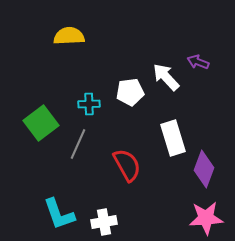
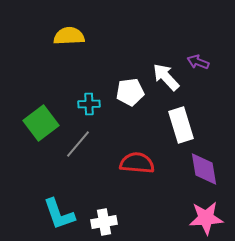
white rectangle: moved 8 px right, 13 px up
gray line: rotated 16 degrees clockwise
red semicircle: moved 10 px right, 2 px up; rotated 56 degrees counterclockwise
purple diamond: rotated 30 degrees counterclockwise
